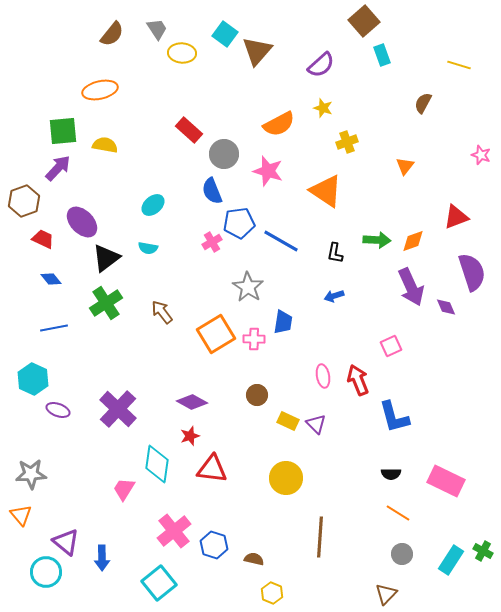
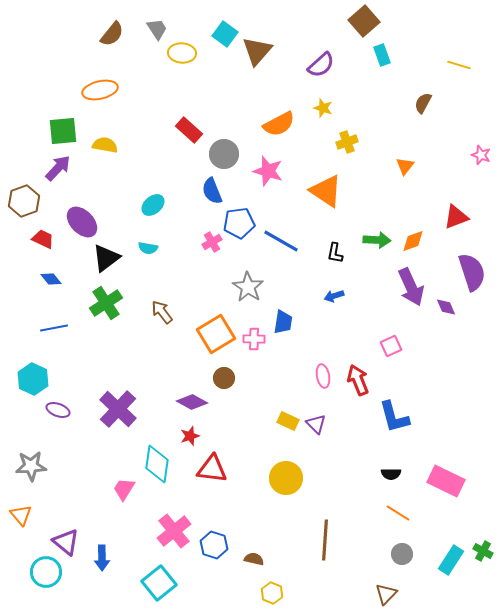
brown circle at (257, 395): moved 33 px left, 17 px up
gray star at (31, 474): moved 8 px up
brown line at (320, 537): moved 5 px right, 3 px down
